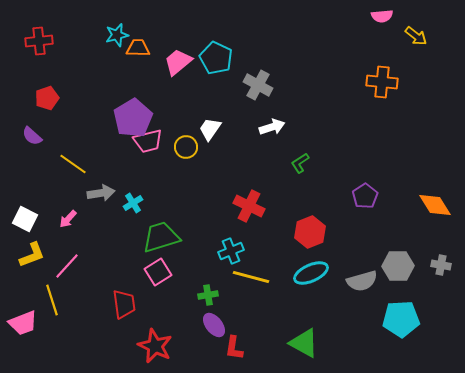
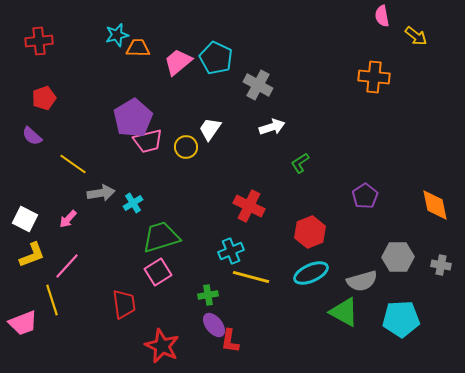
pink semicircle at (382, 16): rotated 85 degrees clockwise
orange cross at (382, 82): moved 8 px left, 5 px up
red pentagon at (47, 98): moved 3 px left
orange diamond at (435, 205): rotated 20 degrees clockwise
gray hexagon at (398, 266): moved 9 px up
green triangle at (304, 343): moved 40 px right, 31 px up
red star at (155, 346): moved 7 px right
red L-shape at (234, 348): moved 4 px left, 7 px up
